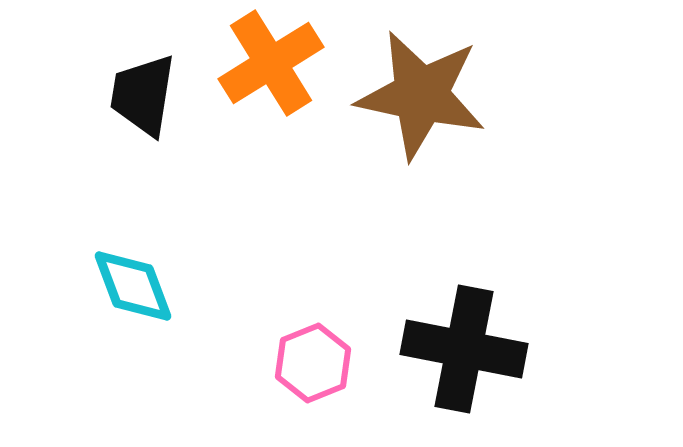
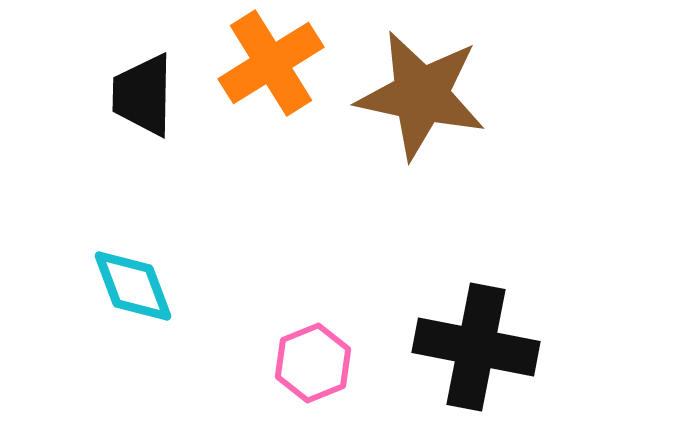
black trapezoid: rotated 8 degrees counterclockwise
black cross: moved 12 px right, 2 px up
